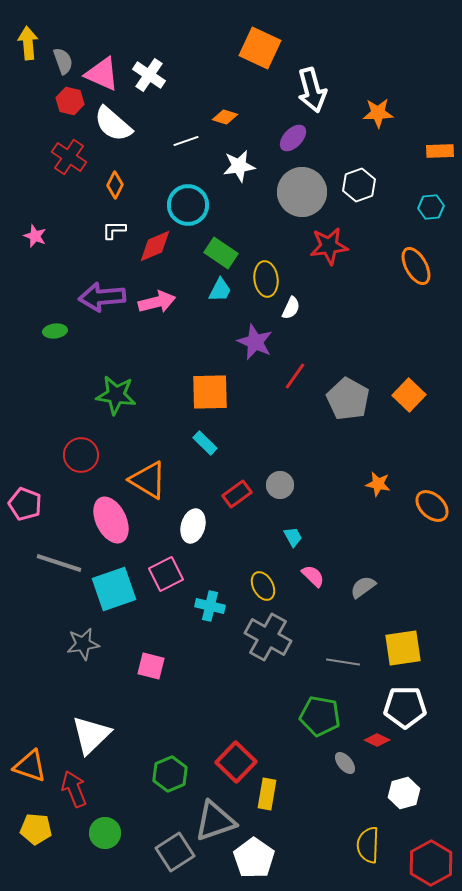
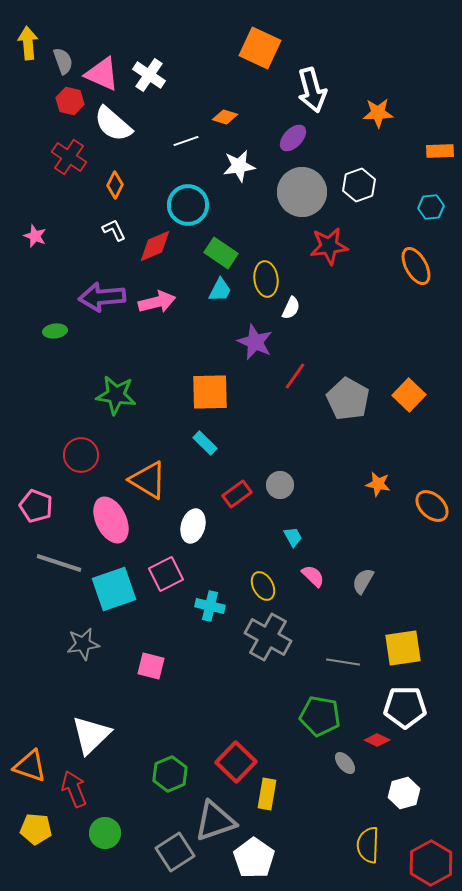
white L-shape at (114, 230): rotated 65 degrees clockwise
pink pentagon at (25, 504): moved 11 px right, 2 px down
gray semicircle at (363, 587): moved 6 px up; rotated 24 degrees counterclockwise
